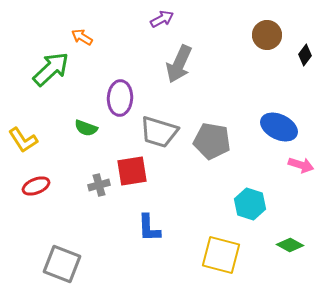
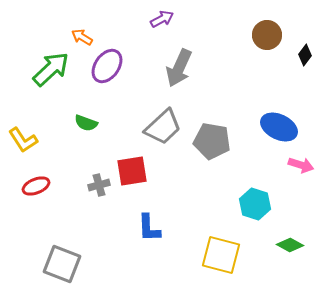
gray arrow: moved 4 px down
purple ellipse: moved 13 px left, 32 px up; rotated 32 degrees clockwise
green semicircle: moved 5 px up
gray trapezoid: moved 4 px right, 5 px up; rotated 60 degrees counterclockwise
cyan hexagon: moved 5 px right
